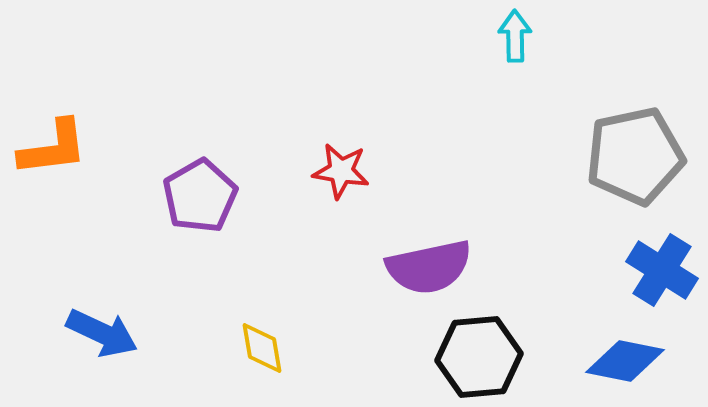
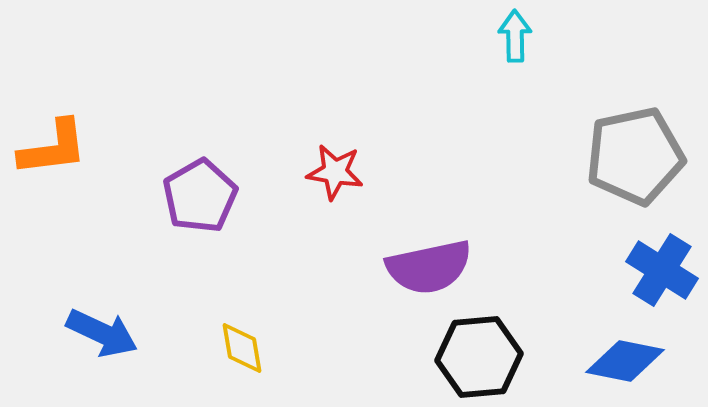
red star: moved 6 px left, 1 px down
yellow diamond: moved 20 px left
